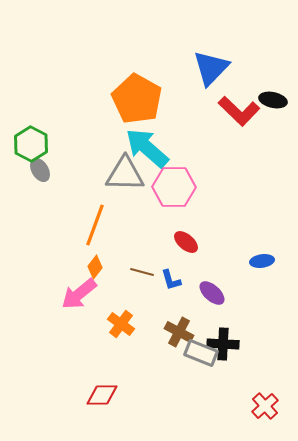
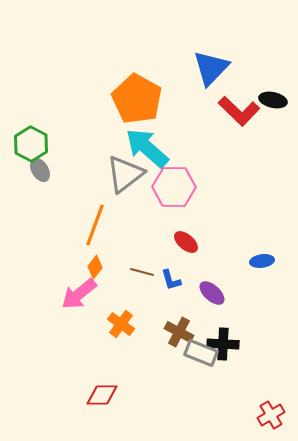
gray triangle: rotated 39 degrees counterclockwise
red cross: moved 6 px right, 9 px down; rotated 12 degrees clockwise
